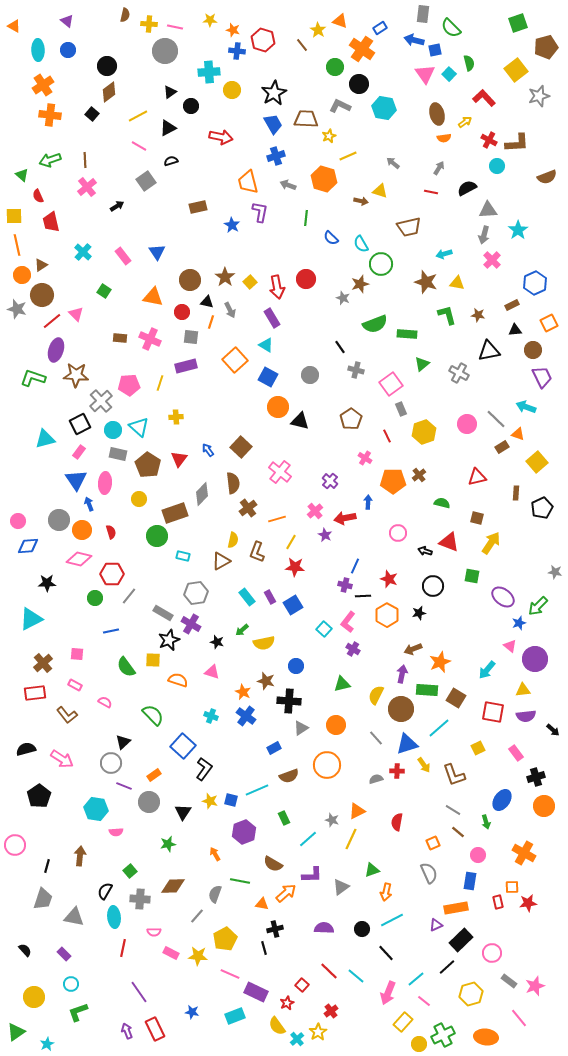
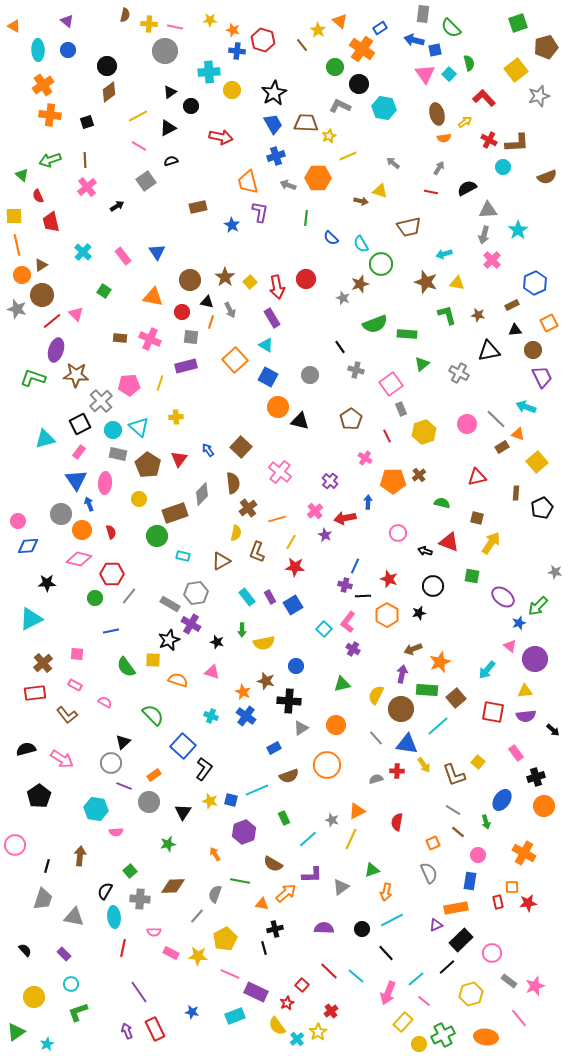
orange triangle at (340, 21): rotated 21 degrees clockwise
black square at (92, 114): moved 5 px left, 8 px down; rotated 32 degrees clockwise
brown trapezoid at (306, 119): moved 4 px down
cyan circle at (497, 166): moved 6 px right, 1 px down
orange hexagon at (324, 179): moved 6 px left, 1 px up; rotated 15 degrees counterclockwise
gray circle at (59, 520): moved 2 px right, 6 px up
yellow semicircle at (233, 540): moved 3 px right, 7 px up
gray rectangle at (163, 613): moved 7 px right, 9 px up
green arrow at (242, 630): rotated 48 degrees counterclockwise
yellow triangle at (523, 690): moved 2 px right, 1 px down
brown square at (456, 698): rotated 18 degrees clockwise
cyan line at (439, 728): moved 1 px left, 2 px up
blue triangle at (407, 744): rotated 25 degrees clockwise
yellow square at (478, 748): moved 14 px down; rotated 24 degrees counterclockwise
